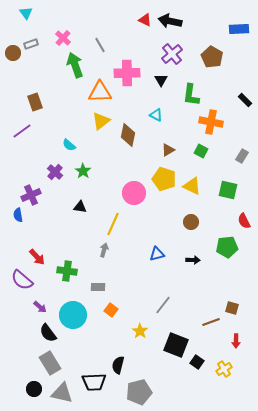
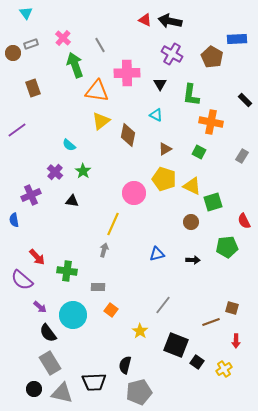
blue rectangle at (239, 29): moved 2 px left, 10 px down
purple cross at (172, 54): rotated 20 degrees counterclockwise
black triangle at (161, 80): moved 1 px left, 4 px down
orange triangle at (100, 92): moved 3 px left, 1 px up; rotated 10 degrees clockwise
brown rectangle at (35, 102): moved 2 px left, 14 px up
purple line at (22, 131): moved 5 px left, 1 px up
brown triangle at (168, 150): moved 3 px left, 1 px up
green square at (201, 151): moved 2 px left, 1 px down
green square at (228, 190): moved 15 px left, 12 px down; rotated 30 degrees counterclockwise
black triangle at (80, 207): moved 8 px left, 6 px up
blue semicircle at (18, 215): moved 4 px left, 5 px down
black semicircle at (118, 365): moved 7 px right
